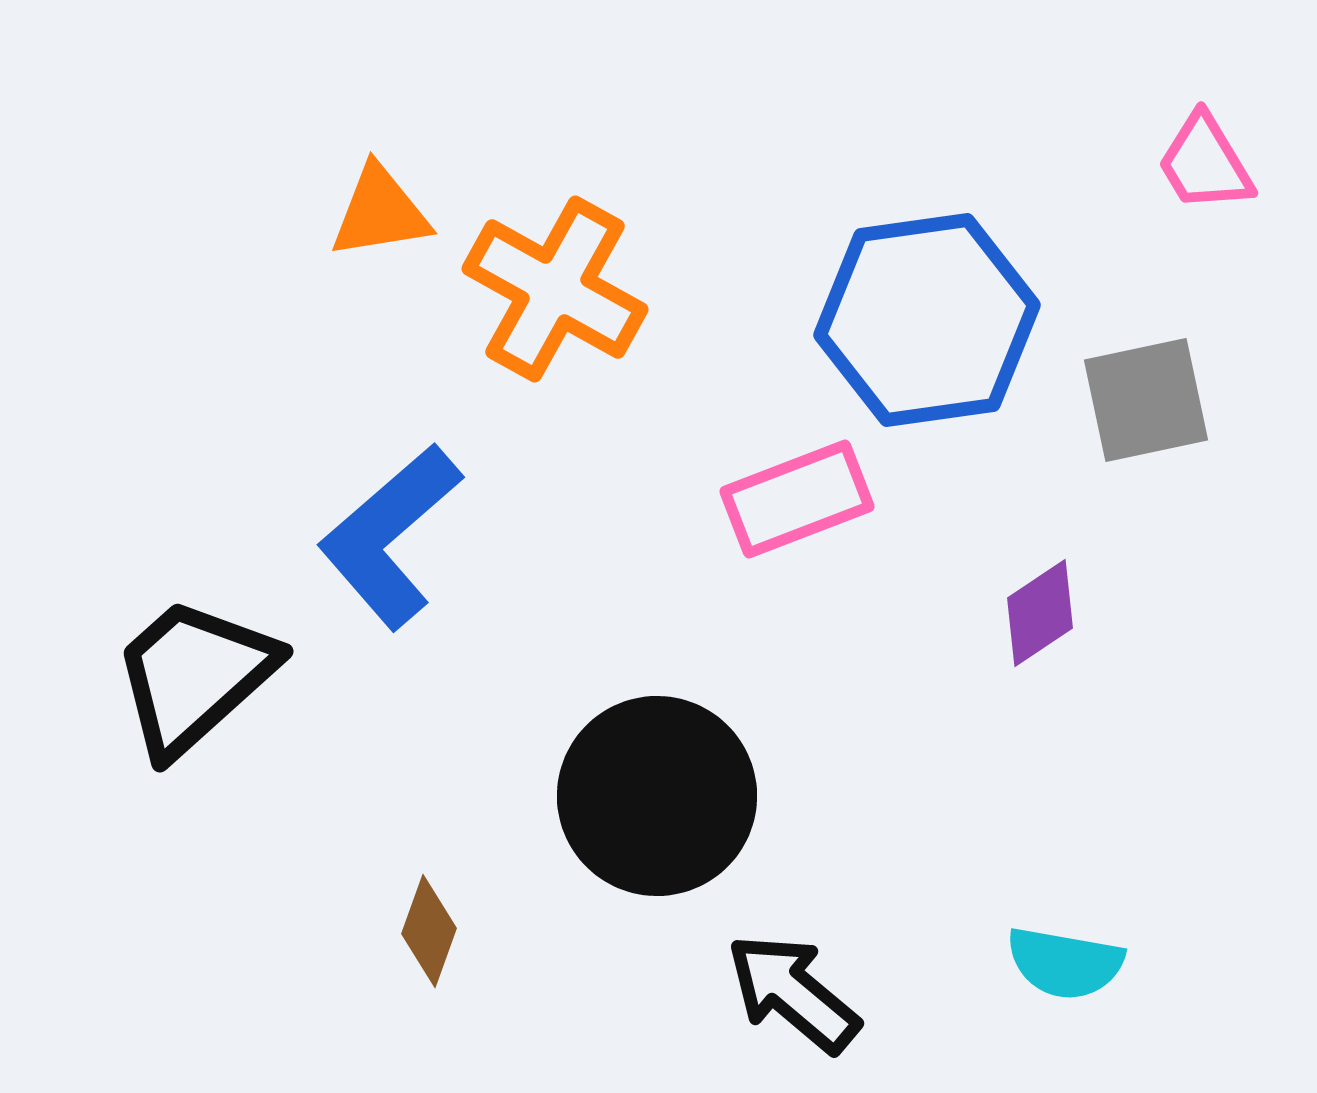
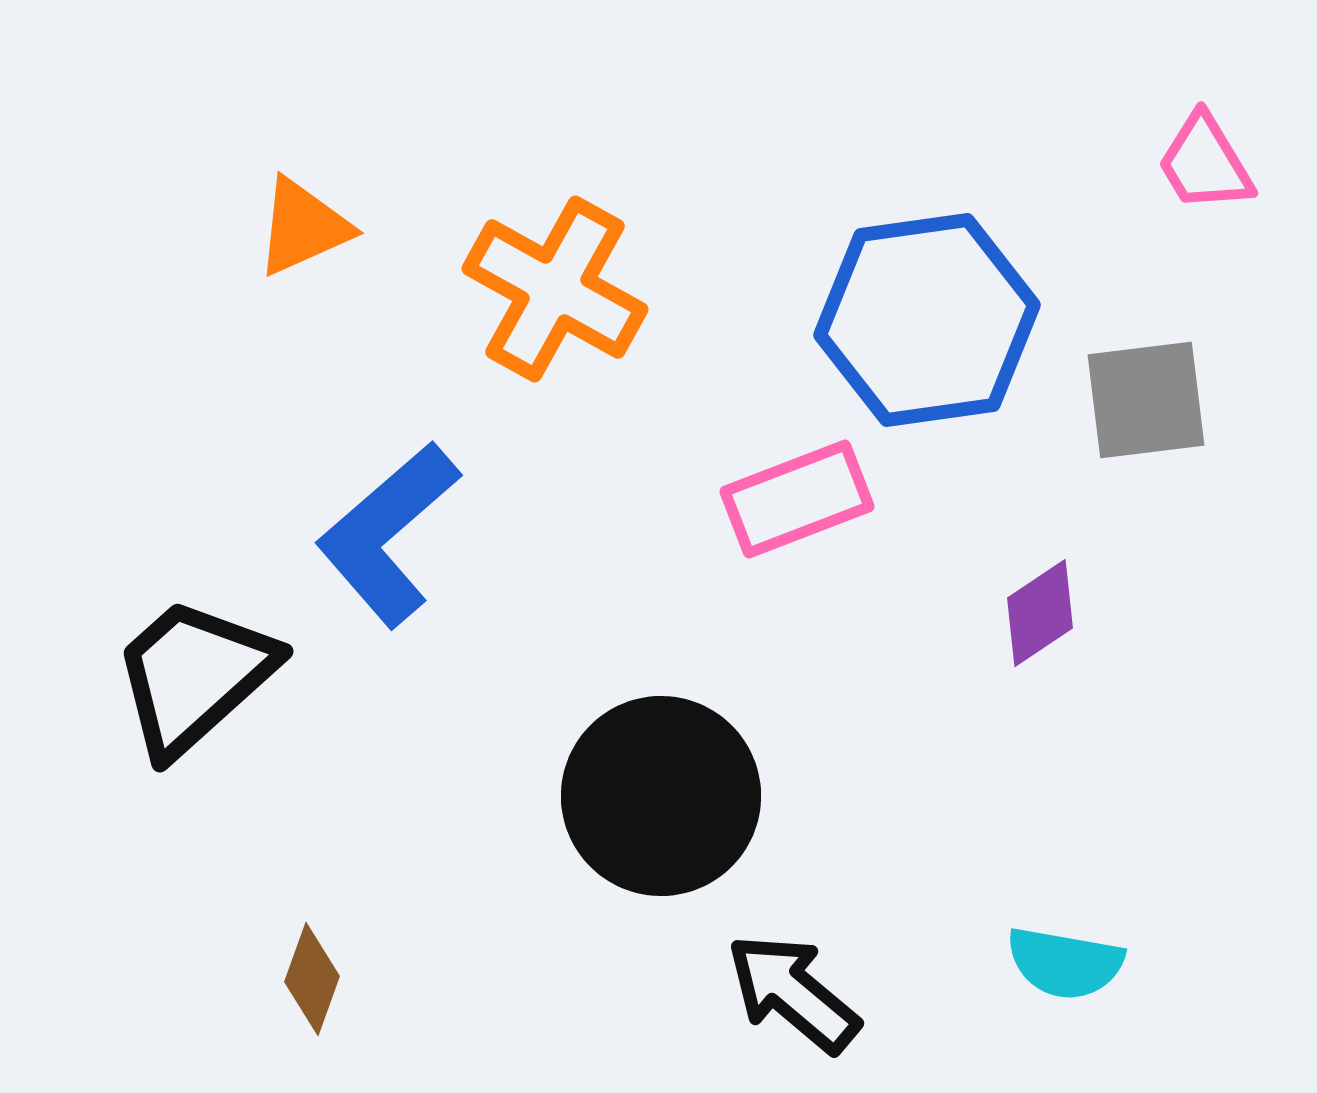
orange triangle: moved 77 px left, 15 px down; rotated 15 degrees counterclockwise
gray square: rotated 5 degrees clockwise
blue L-shape: moved 2 px left, 2 px up
black circle: moved 4 px right
brown diamond: moved 117 px left, 48 px down
